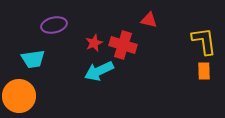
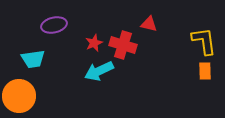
red triangle: moved 4 px down
orange rectangle: moved 1 px right
